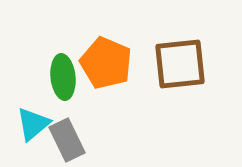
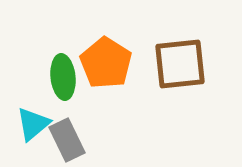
orange pentagon: rotated 9 degrees clockwise
